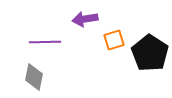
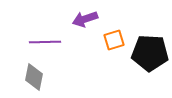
purple arrow: rotated 10 degrees counterclockwise
black pentagon: rotated 30 degrees counterclockwise
